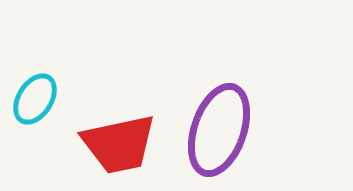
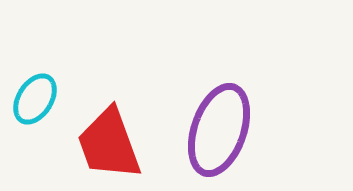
red trapezoid: moved 10 px left; rotated 82 degrees clockwise
